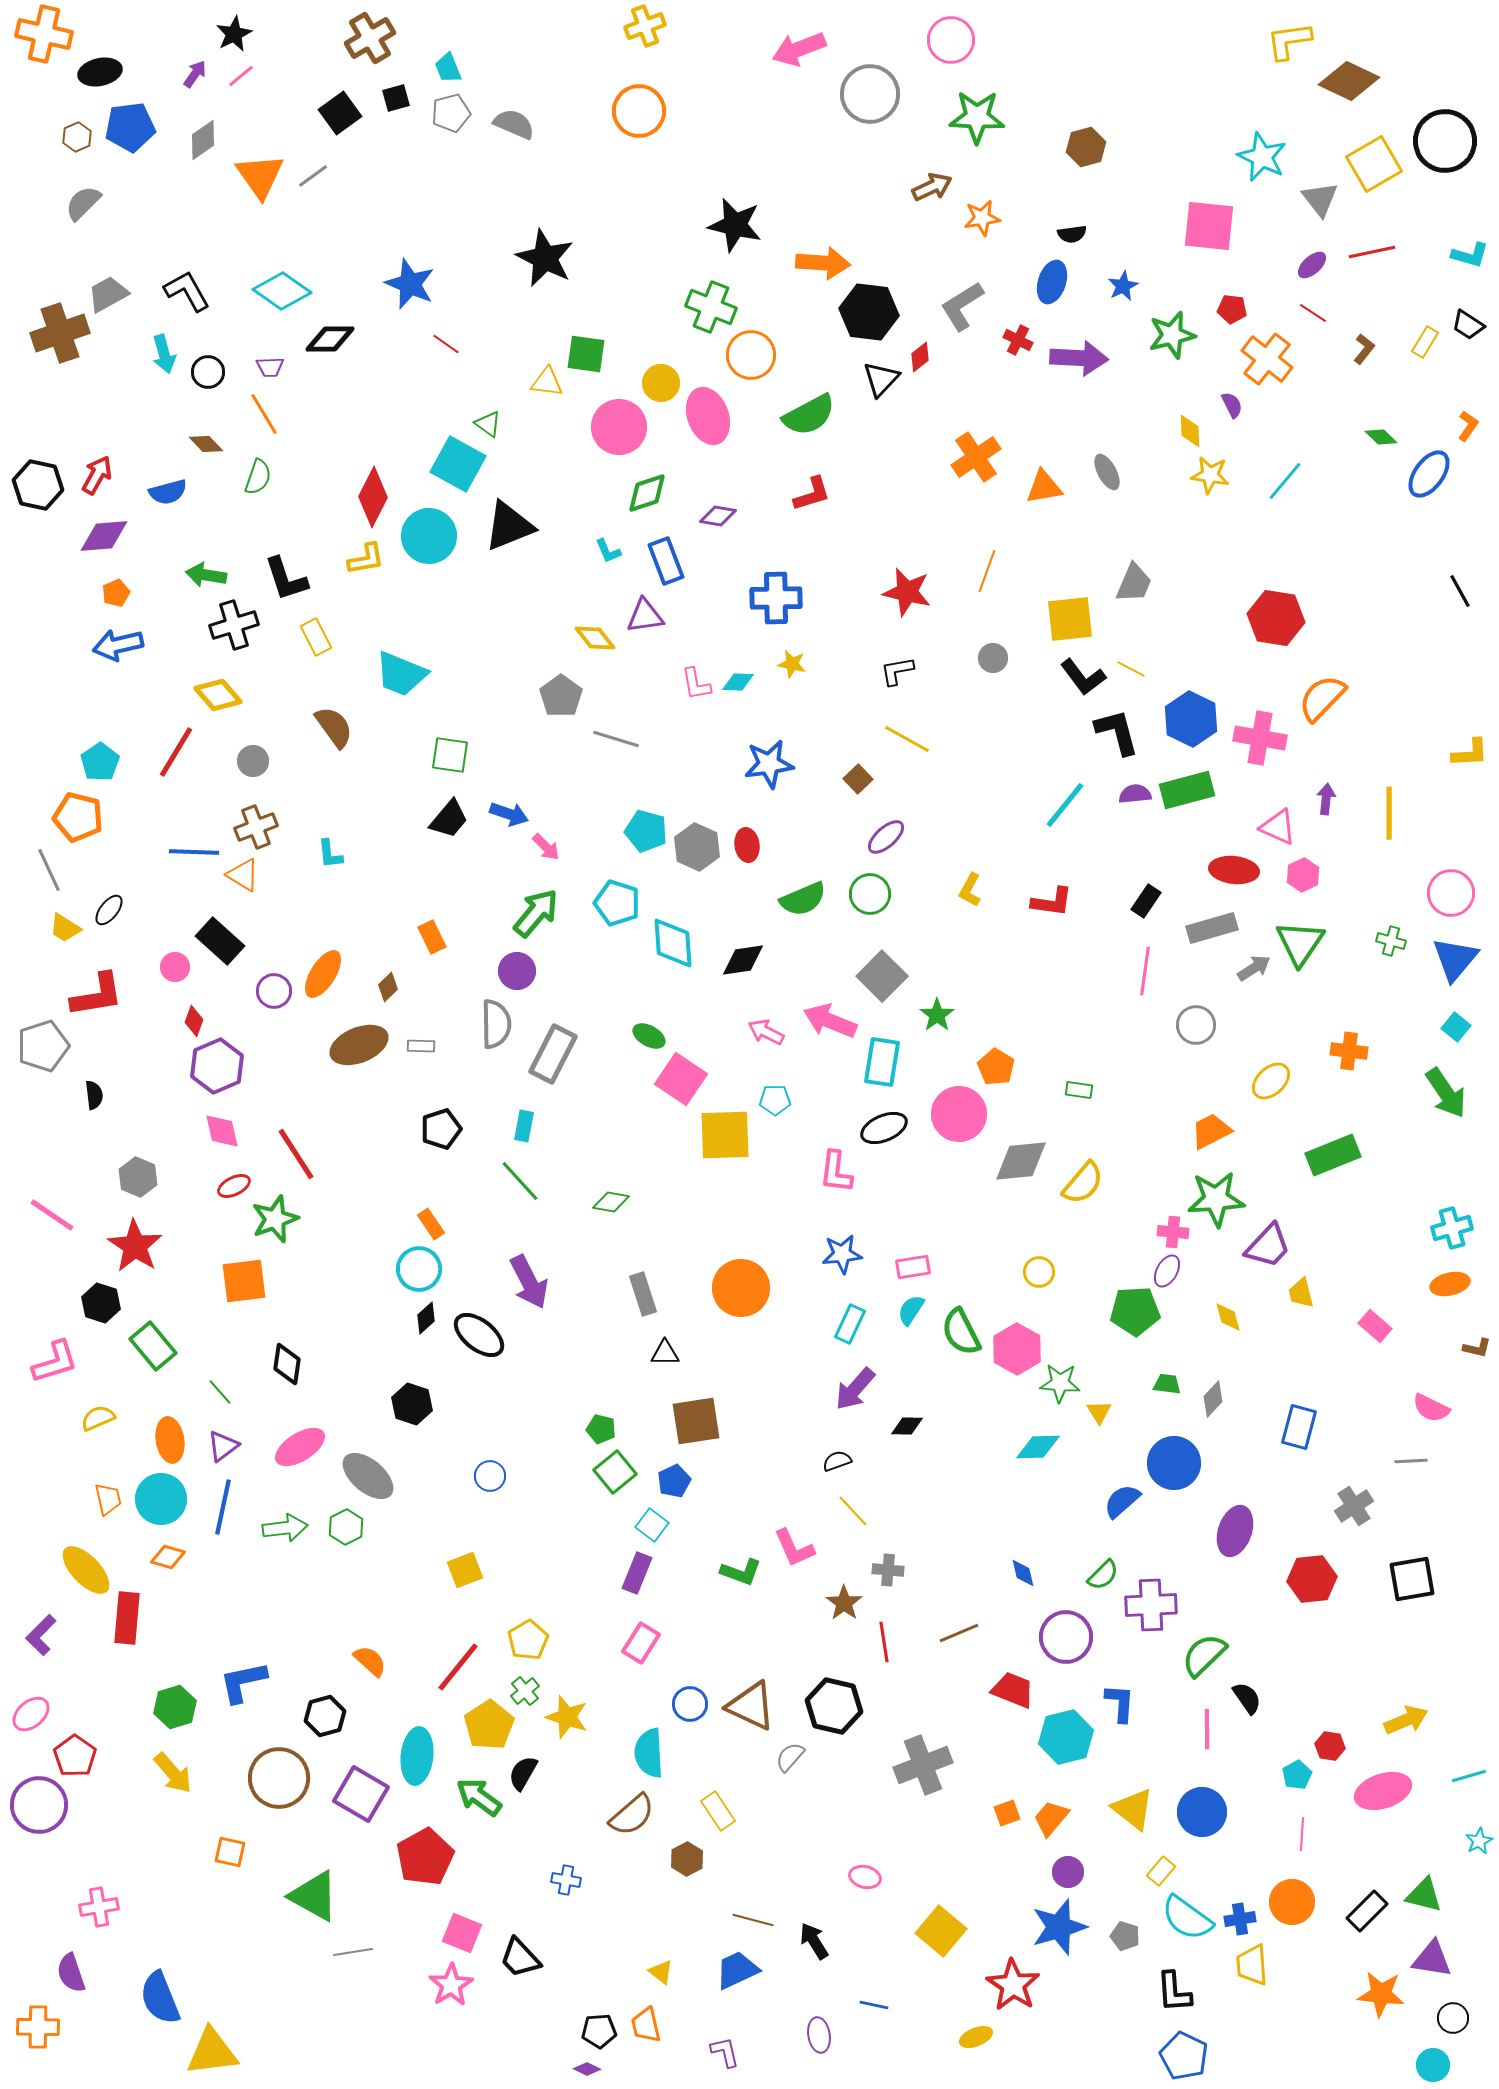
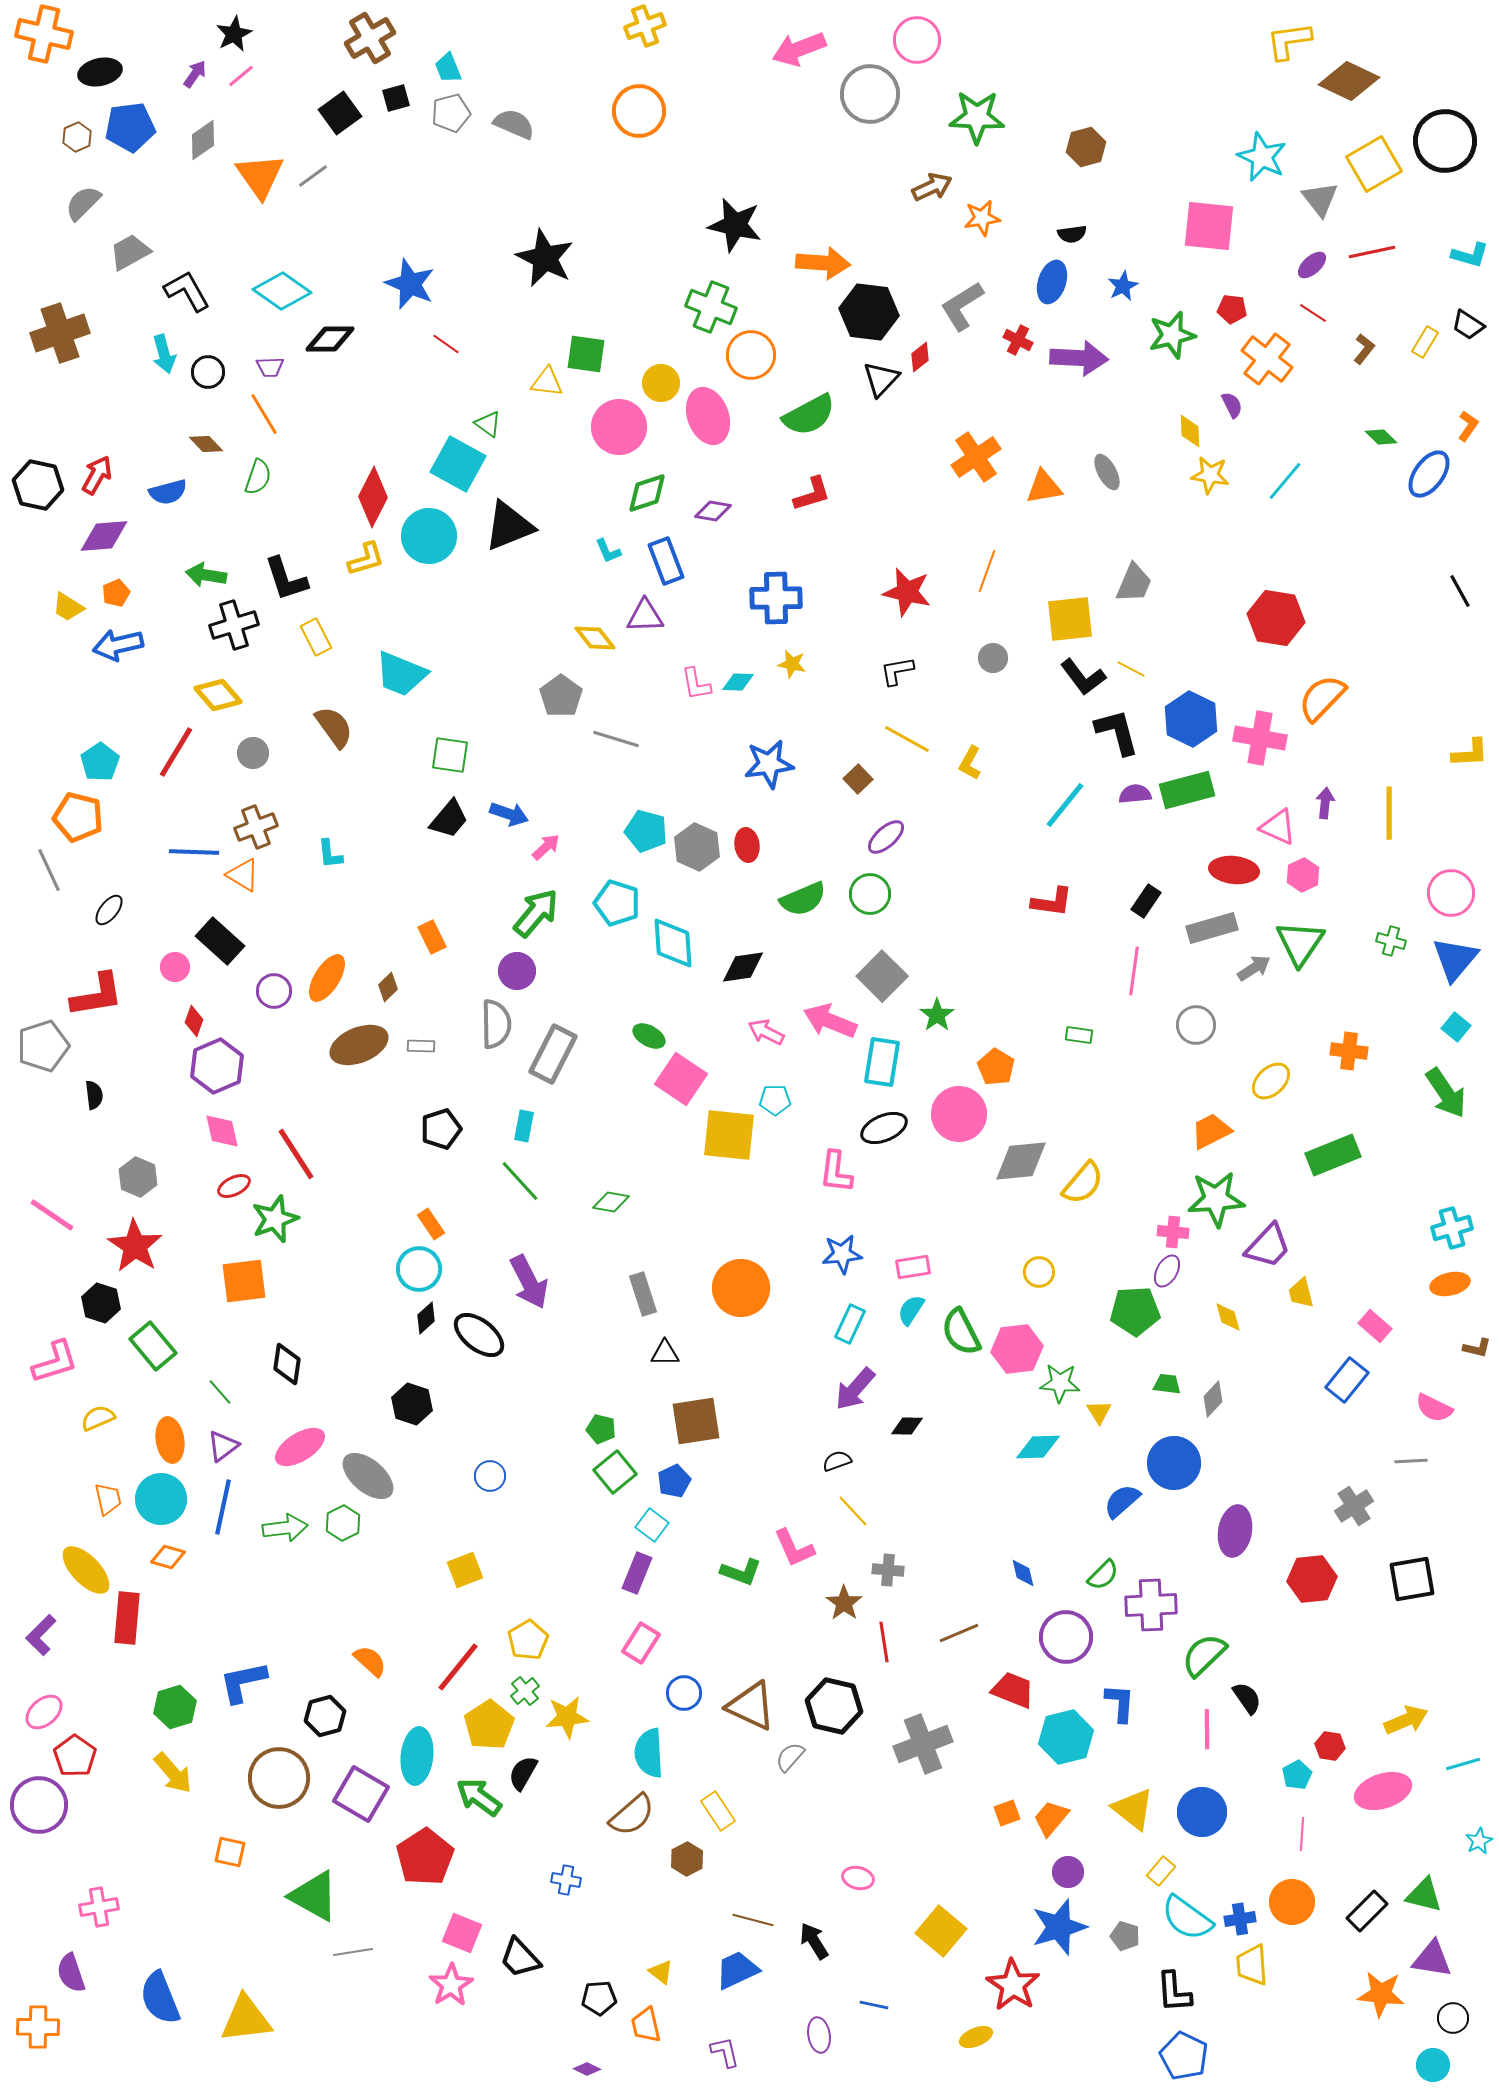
pink circle at (951, 40): moved 34 px left
gray trapezoid at (108, 294): moved 22 px right, 42 px up
purple diamond at (718, 516): moved 5 px left, 5 px up
yellow L-shape at (366, 559): rotated 6 degrees counterclockwise
purple triangle at (645, 616): rotated 6 degrees clockwise
gray circle at (253, 761): moved 8 px up
purple arrow at (1326, 799): moved 1 px left, 4 px down
pink arrow at (546, 847): rotated 88 degrees counterclockwise
yellow L-shape at (970, 890): moved 127 px up
yellow trapezoid at (65, 928): moved 3 px right, 321 px up
black diamond at (743, 960): moved 7 px down
pink line at (1145, 971): moved 11 px left
orange ellipse at (323, 974): moved 4 px right, 4 px down
green rectangle at (1079, 1090): moved 55 px up
yellow square at (725, 1135): moved 4 px right; rotated 8 degrees clockwise
pink hexagon at (1017, 1349): rotated 24 degrees clockwise
pink semicircle at (1431, 1408): moved 3 px right
blue rectangle at (1299, 1427): moved 48 px right, 47 px up; rotated 24 degrees clockwise
green hexagon at (346, 1527): moved 3 px left, 4 px up
purple ellipse at (1235, 1531): rotated 9 degrees counterclockwise
blue circle at (690, 1704): moved 6 px left, 11 px up
pink ellipse at (31, 1714): moved 13 px right, 2 px up
yellow star at (567, 1717): rotated 24 degrees counterclockwise
gray cross at (923, 1765): moved 21 px up
cyan line at (1469, 1776): moved 6 px left, 12 px up
red pentagon at (425, 1857): rotated 4 degrees counterclockwise
pink ellipse at (865, 1877): moved 7 px left, 1 px down
black pentagon at (599, 2031): moved 33 px up
yellow triangle at (212, 2052): moved 34 px right, 33 px up
